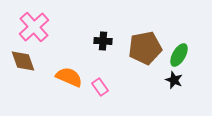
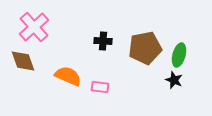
green ellipse: rotated 15 degrees counterclockwise
orange semicircle: moved 1 px left, 1 px up
pink rectangle: rotated 48 degrees counterclockwise
